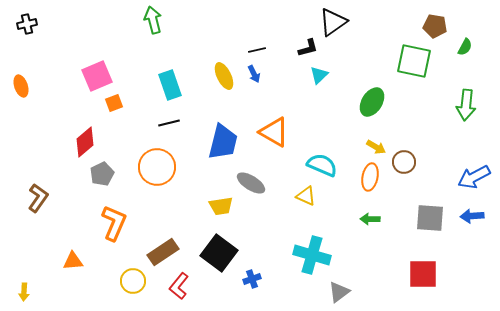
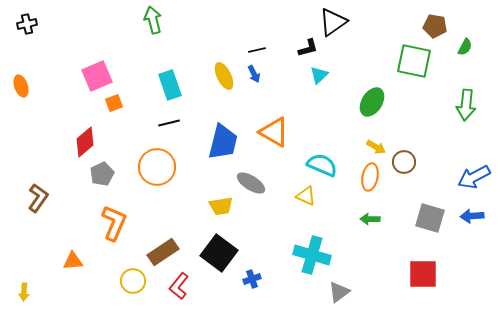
gray square at (430, 218): rotated 12 degrees clockwise
